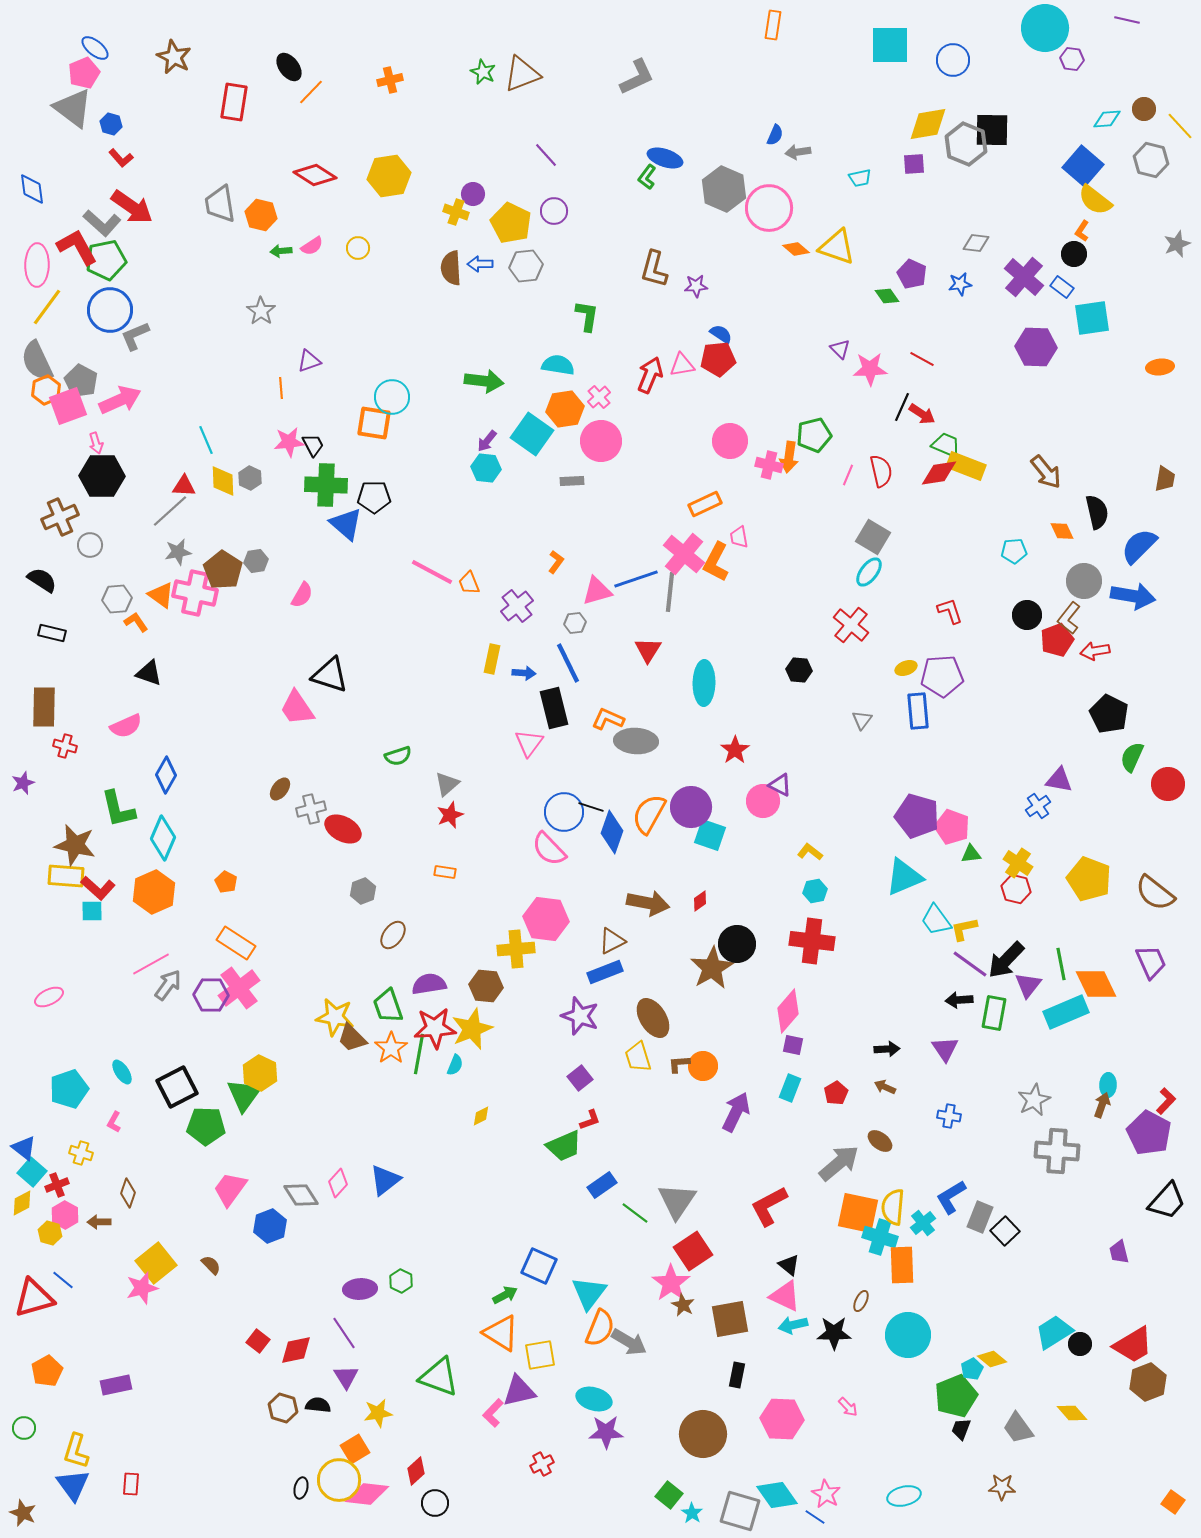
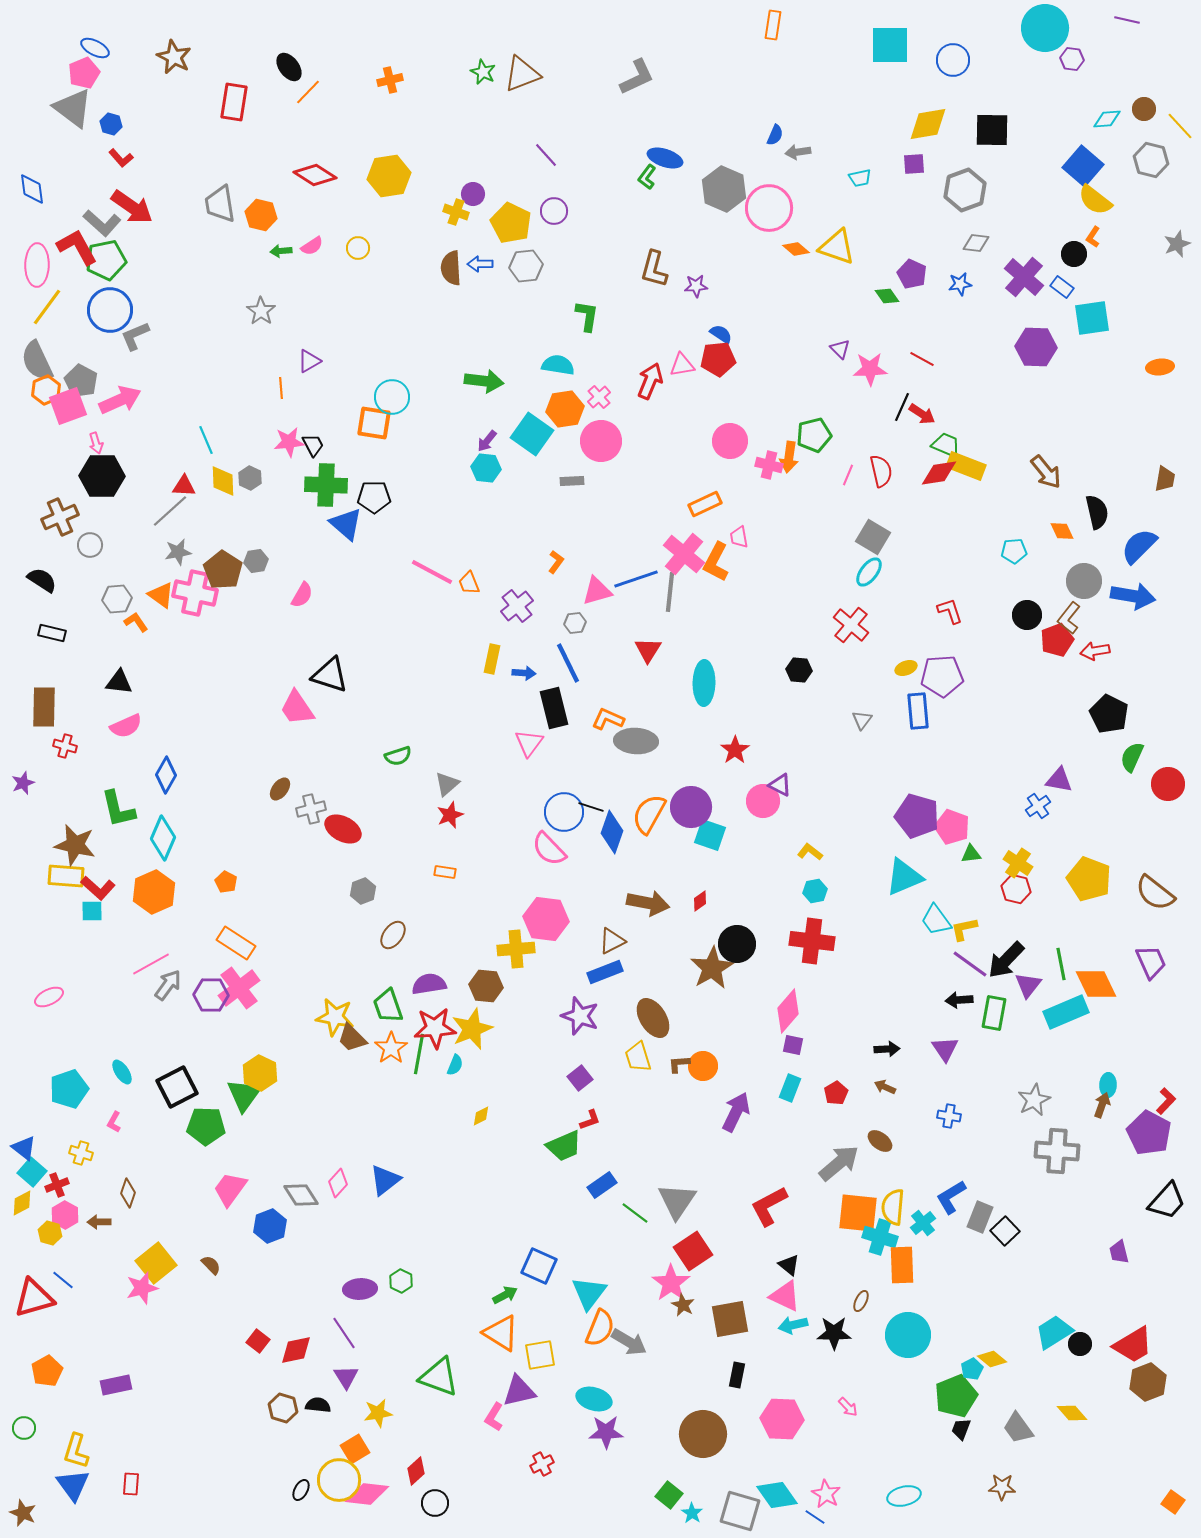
blue ellipse at (95, 48): rotated 12 degrees counterclockwise
orange line at (311, 92): moved 3 px left
gray hexagon at (966, 144): moved 1 px left, 46 px down; rotated 18 degrees clockwise
orange L-shape at (1082, 231): moved 11 px right, 6 px down
purple triangle at (309, 361): rotated 10 degrees counterclockwise
red arrow at (650, 375): moved 6 px down
black triangle at (149, 673): moved 30 px left, 9 px down; rotated 12 degrees counterclockwise
orange square at (858, 1213): rotated 6 degrees counterclockwise
pink L-shape at (493, 1413): moved 1 px right, 4 px down; rotated 12 degrees counterclockwise
black ellipse at (301, 1488): moved 2 px down; rotated 15 degrees clockwise
